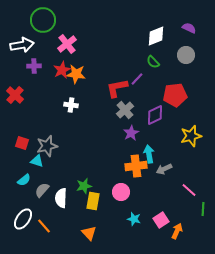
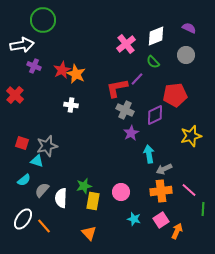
pink cross: moved 59 px right
purple cross: rotated 24 degrees clockwise
orange star: rotated 18 degrees clockwise
gray cross: rotated 24 degrees counterclockwise
orange cross: moved 25 px right, 25 px down
